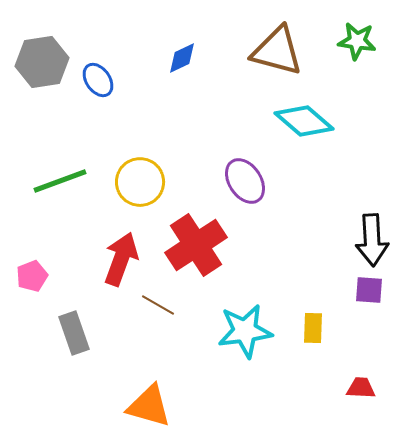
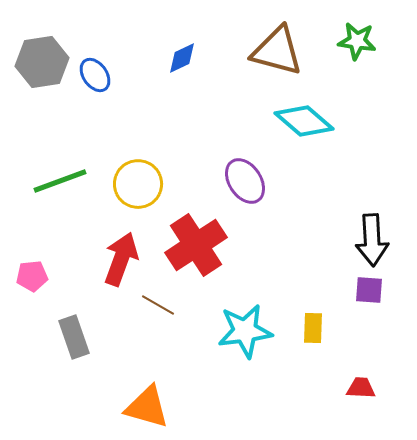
blue ellipse: moved 3 px left, 5 px up
yellow circle: moved 2 px left, 2 px down
pink pentagon: rotated 16 degrees clockwise
gray rectangle: moved 4 px down
orange triangle: moved 2 px left, 1 px down
